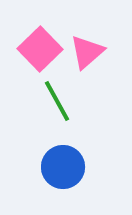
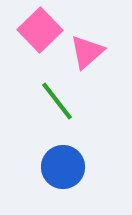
pink square: moved 19 px up
green line: rotated 9 degrees counterclockwise
